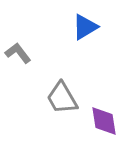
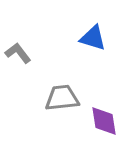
blue triangle: moved 8 px right, 11 px down; rotated 48 degrees clockwise
gray trapezoid: rotated 114 degrees clockwise
